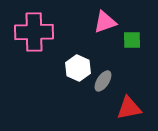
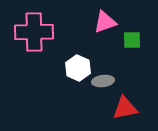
gray ellipse: rotated 50 degrees clockwise
red triangle: moved 4 px left
